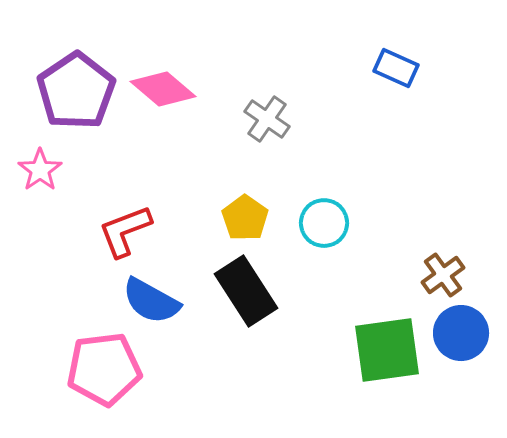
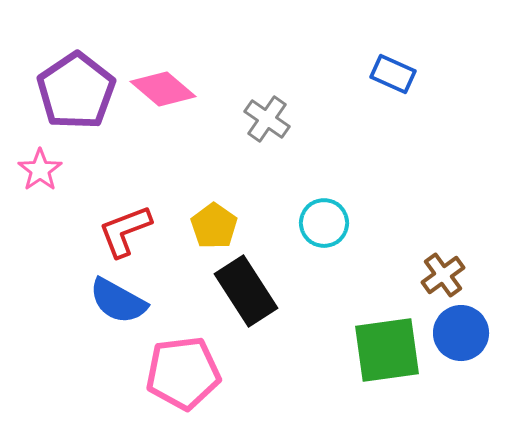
blue rectangle: moved 3 px left, 6 px down
yellow pentagon: moved 31 px left, 8 px down
blue semicircle: moved 33 px left
pink pentagon: moved 79 px right, 4 px down
